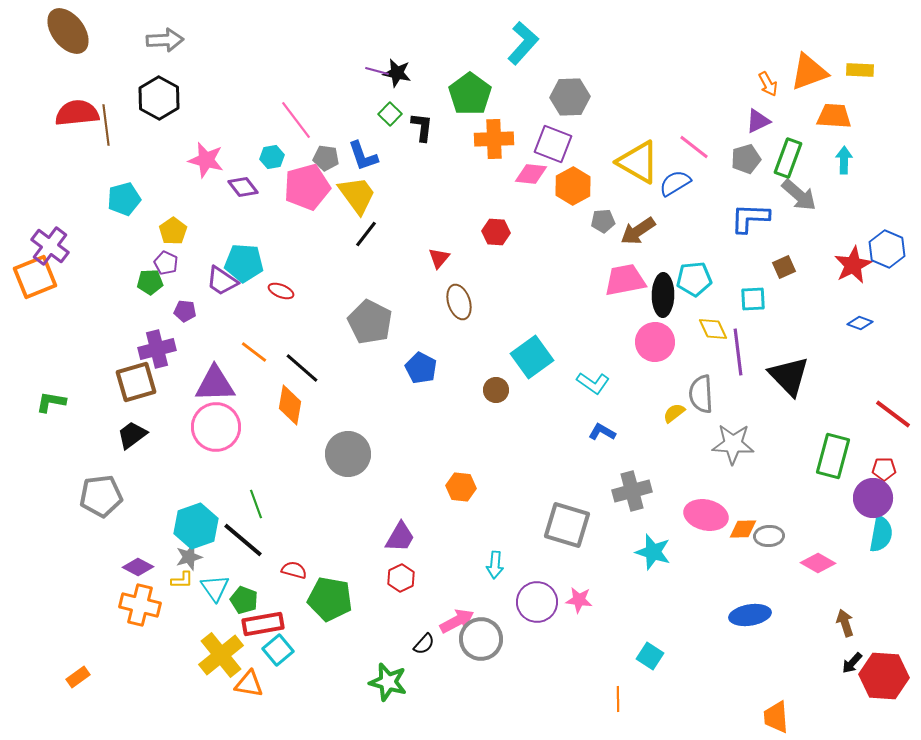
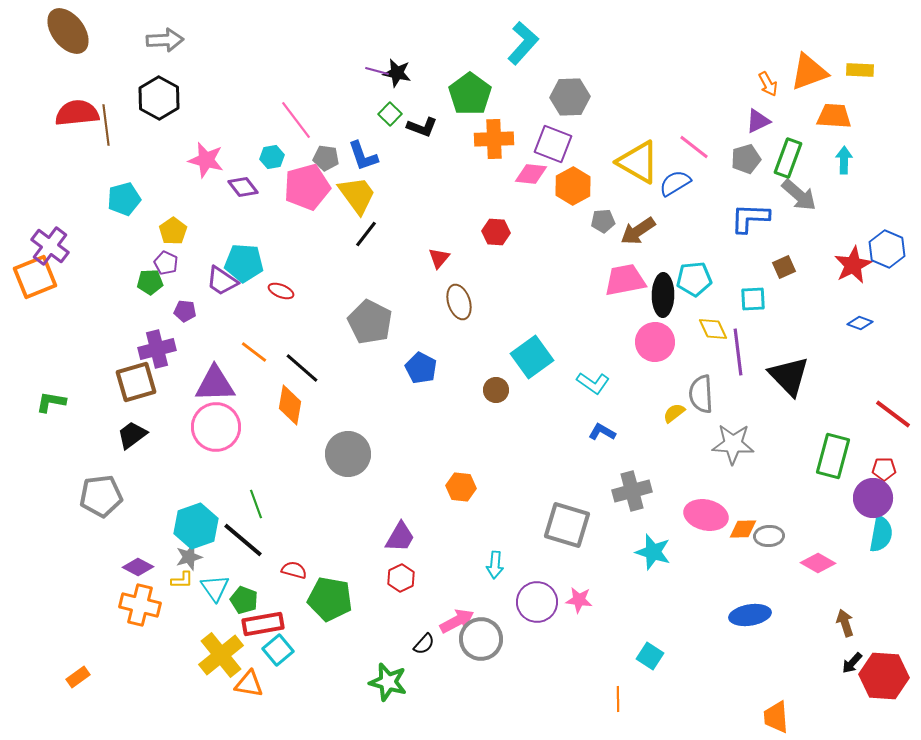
black L-shape at (422, 127): rotated 104 degrees clockwise
